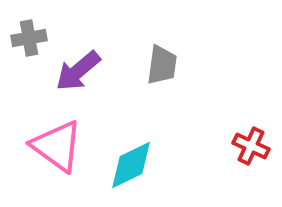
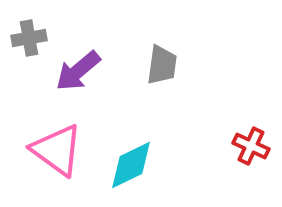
pink triangle: moved 4 px down
